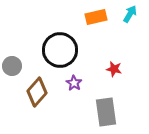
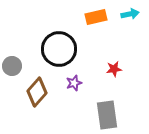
cyan arrow: rotated 48 degrees clockwise
black circle: moved 1 px left, 1 px up
red star: rotated 21 degrees counterclockwise
purple star: rotated 21 degrees clockwise
gray rectangle: moved 1 px right, 3 px down
